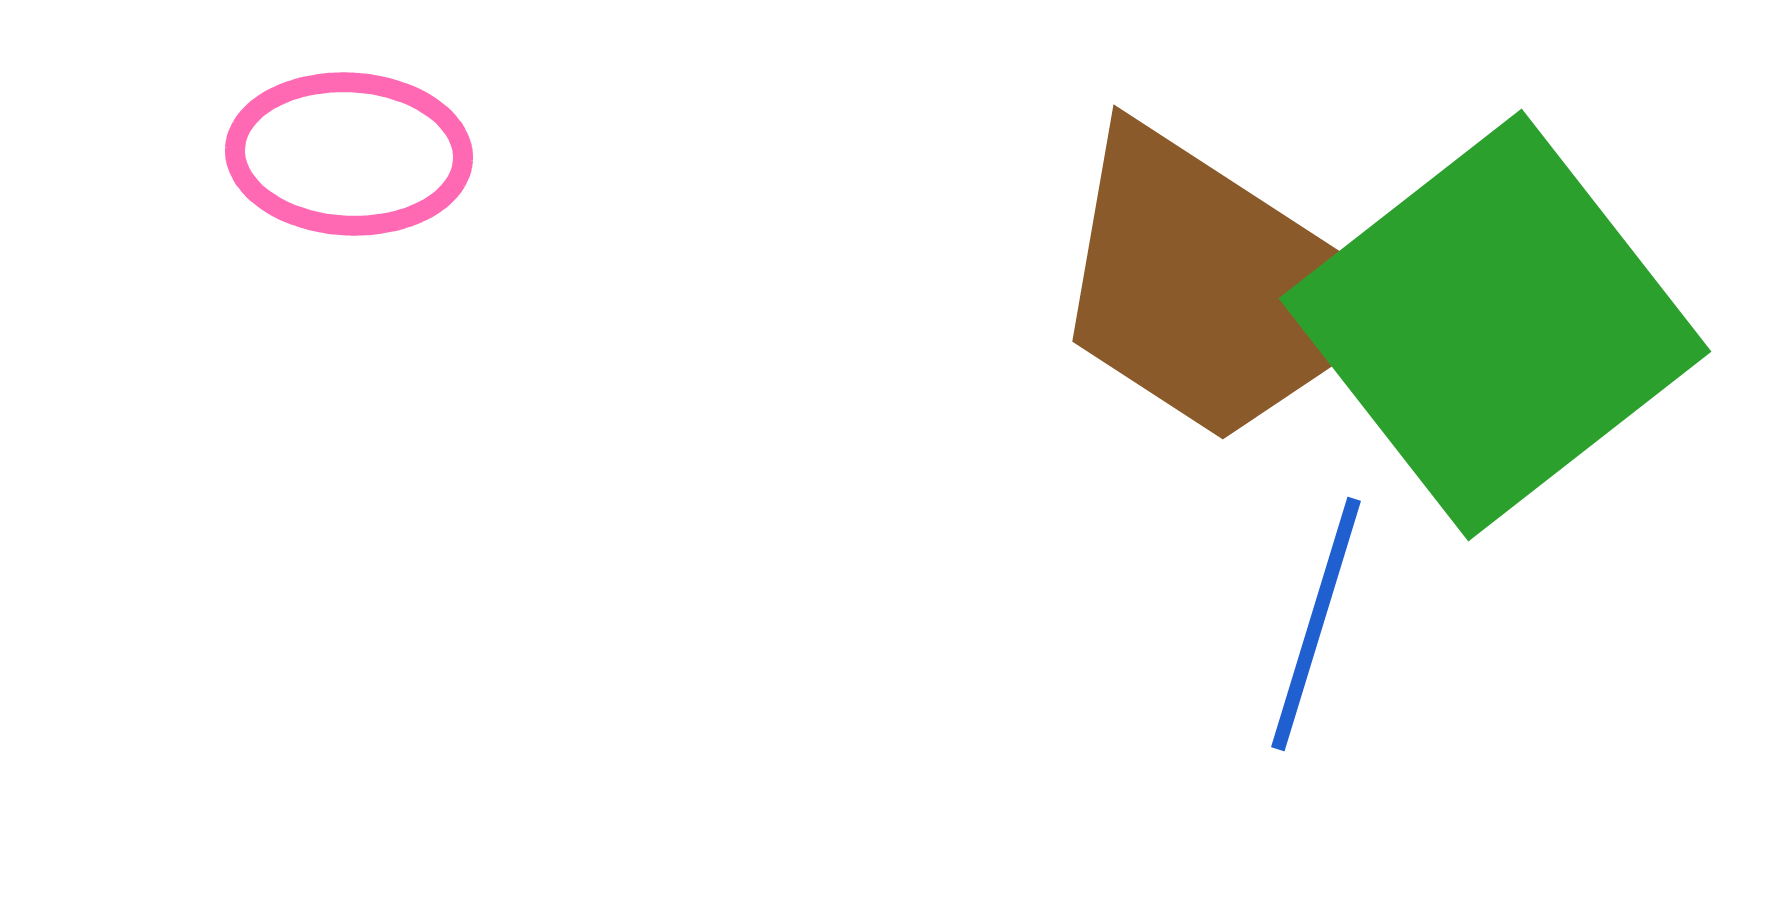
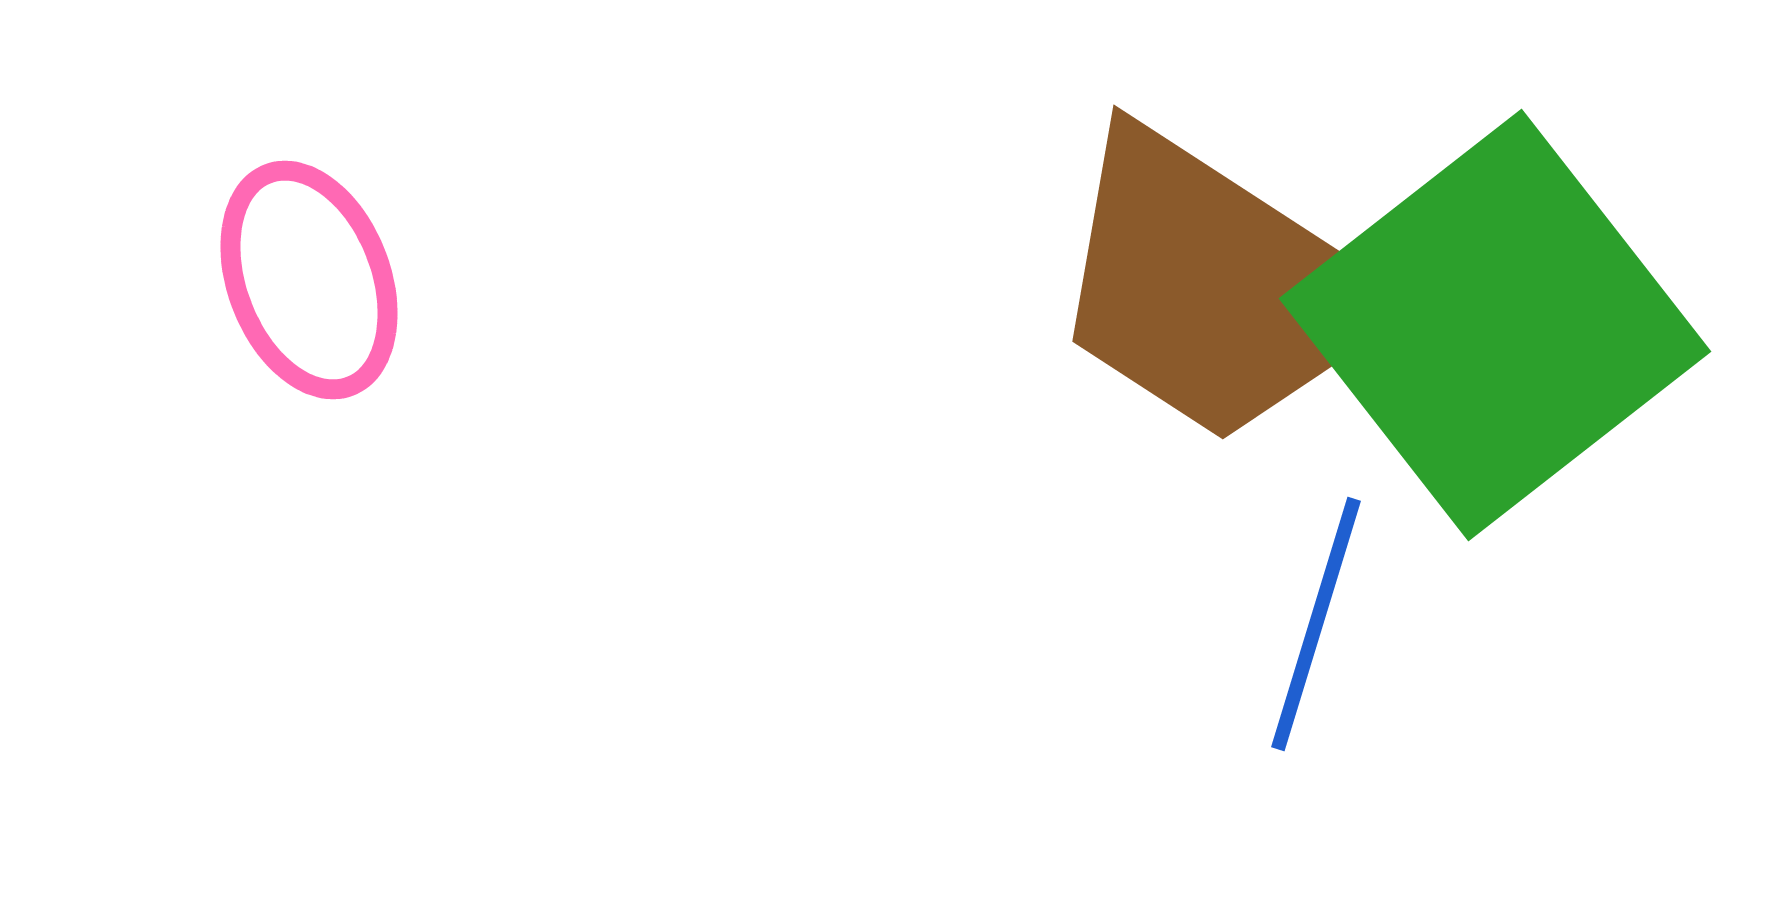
pink ellipse: moved 40 px left, 126 px down; rotated 66 degrees clockwise
